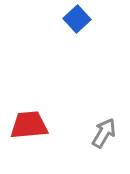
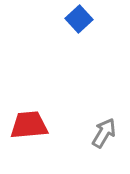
blue square: moved 2 px right
